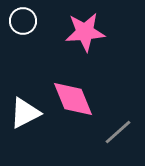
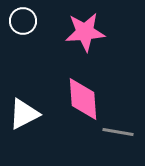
pink diamond: moved 10 px right; rotated 18 degrees clockwise
white triangle: moved 1 px left, 1 px down
gray line: rotated 52 degrees clockwise
